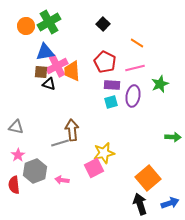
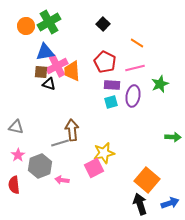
gray hexagon: moved 5 px right, 5 px up
orange square: moved 1 px left, 2 px down; rotated 10 degrees counterclockwise
